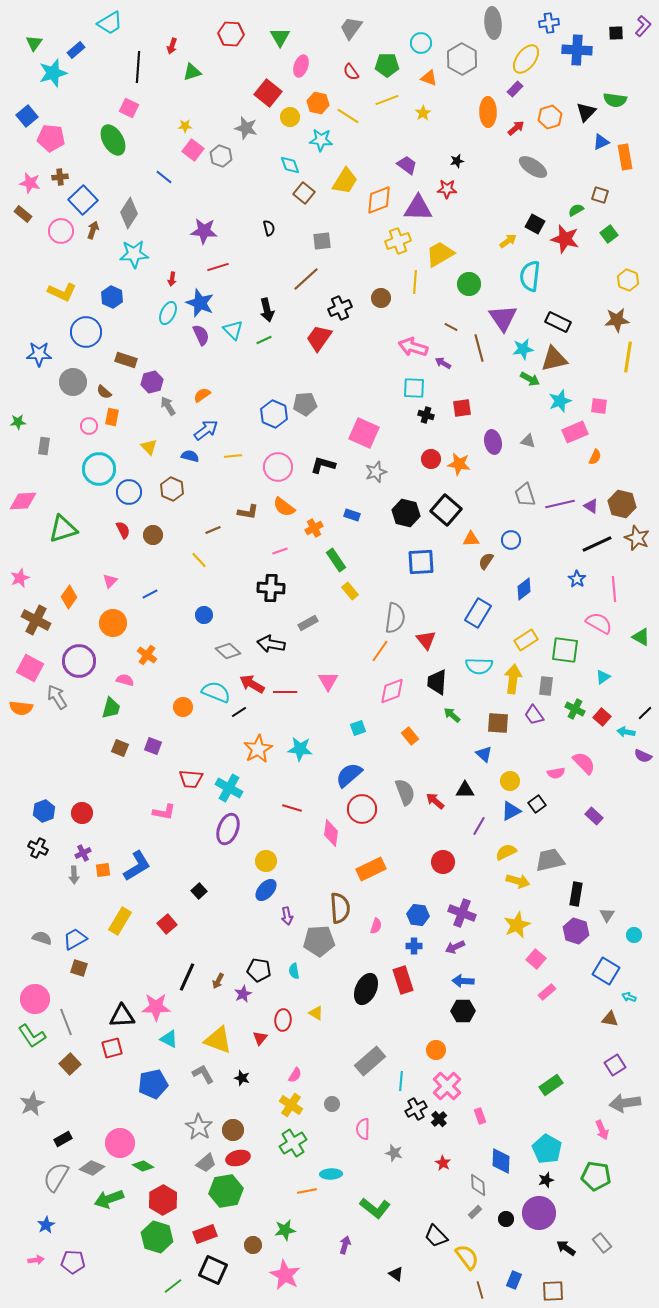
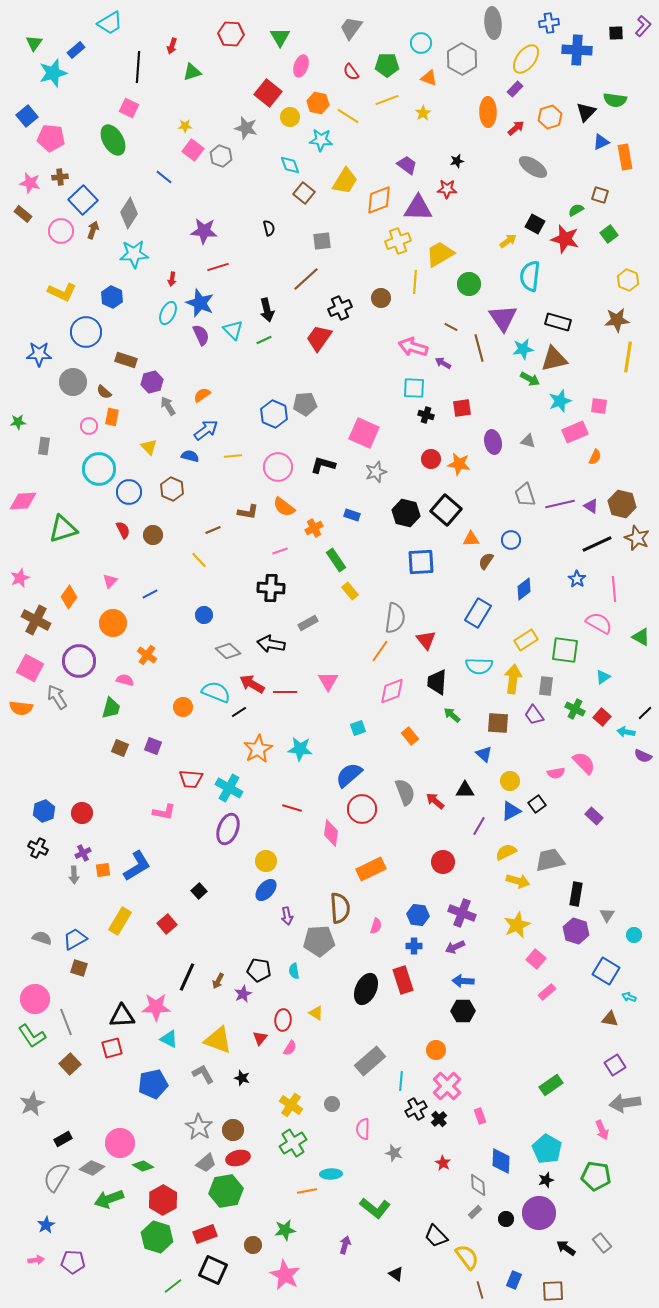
black rectangle at (558, 322): rotated 10 degrees counterclockwise
pink semicircle at (295, 1075): moved 5 px left, 27 px up
